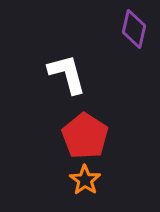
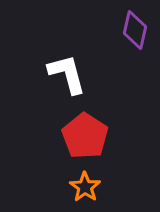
purple diamond: moved 1 px right, 1 px down
orange star: moved 7 px down
